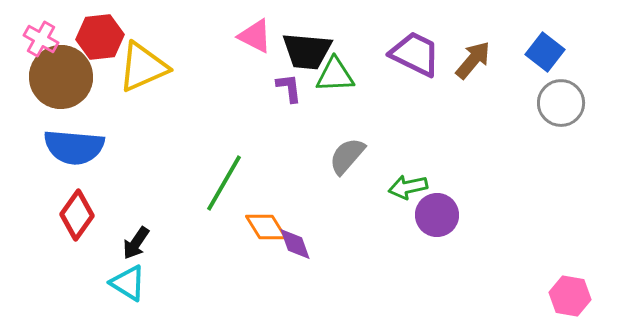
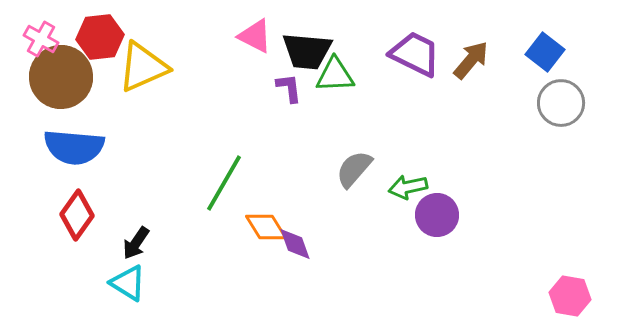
brown arrow: moved 2 px left
gray semicircle: moved 7 px right, 13 px down
